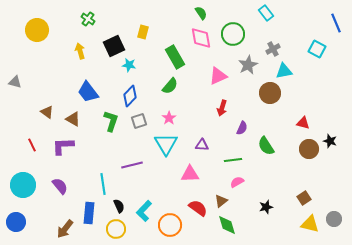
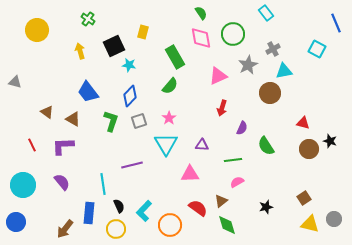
purple semicircle at (60, 186): moved 2 px right, 4 px up
